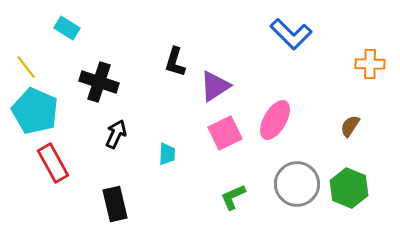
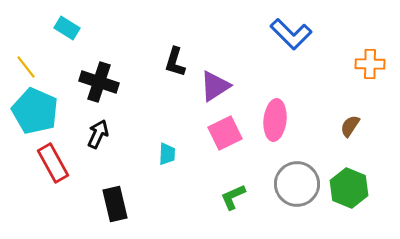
pink ellipse: rotated 24 degrees counterclockwise
black arrow: moved 18 px left
